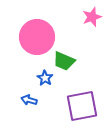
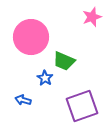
pink circle: moved 6 px left
blue arrow: moved 6 px left
purple square: rotated 8 degrees counterclockwise
